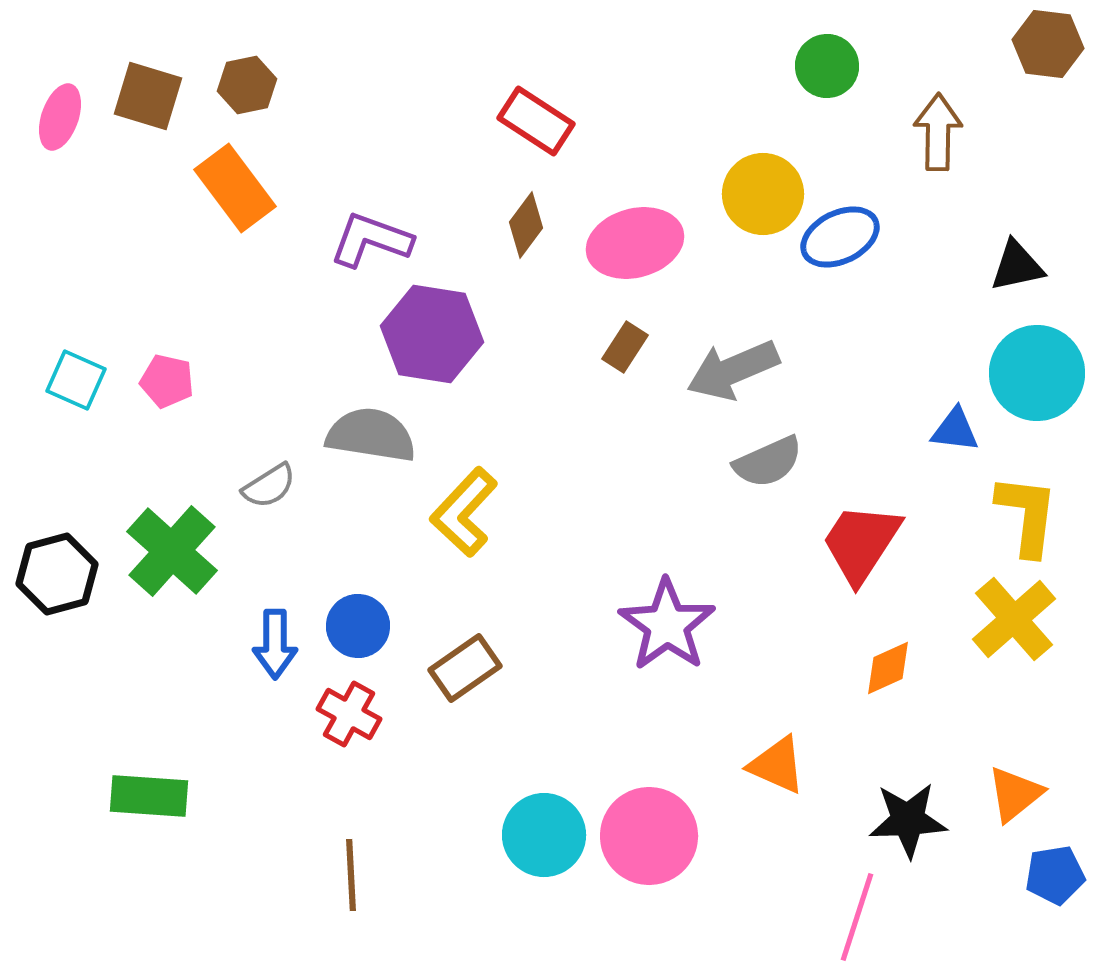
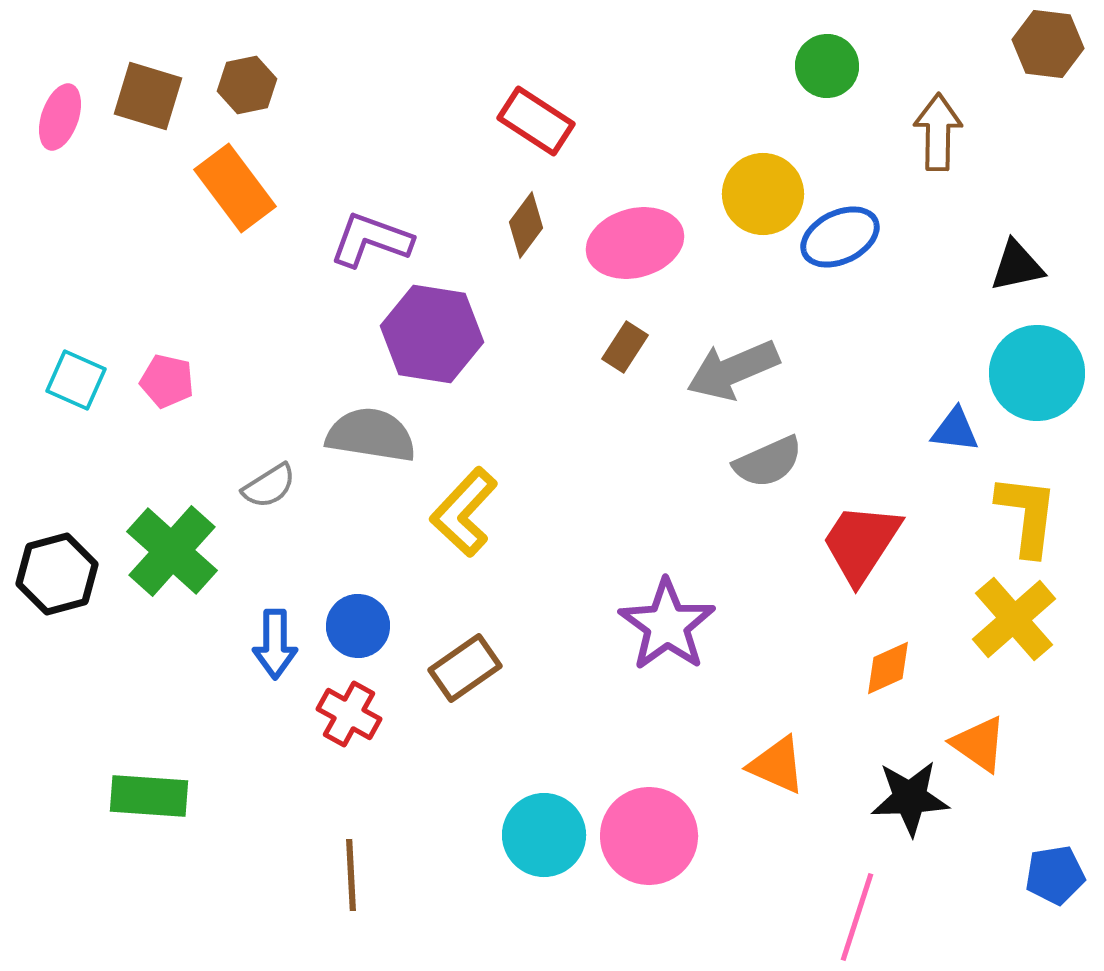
orange triangle at (1015, 794): moved 36 px left, 50 px up; rotated 46 degrees counterclockwise
black star at (908, 820): moved 2 px right, 22 px up
